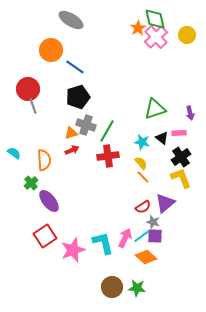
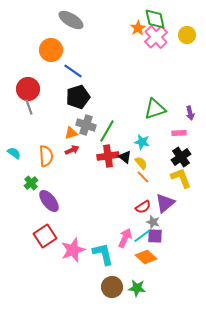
blue line: moved 2 px left, 4 px down
gray line: moved 4 px left, 1 px down
black triangle: moved 37 px left, 19 px down
orange semicircle: moved 2 px right, 4 px up
cyan L-shape: moved 11 px down
